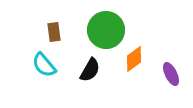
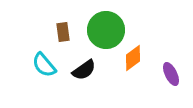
brown rectangle: moved 9 px right
orange diamond: moved 1 px left, 1 px up
black semicircle: moved 6 px left; rotated 25 degrees clockwise
